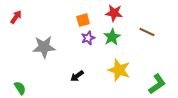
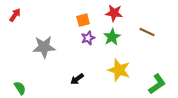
red arrow: moved 1 px left, 2 px up
black arrow: moved 3 px down
